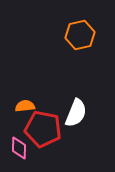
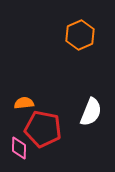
orange hexagon: rotated 12 degrees counterclockwise
orange semicircle: moved 1 px left, 3 px up
white semicircle: moved 15 px right, 1 px up
